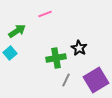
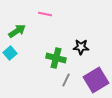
pink line: rotated 32 degrees clockwise
black star: moved 2 px right, 1 px up; rotated 28 degrees counterclockwise
green cross: rotated 24 degrees clockwise
